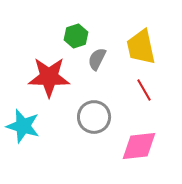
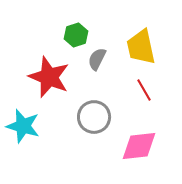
green hexagon: moved 1 px up
red star: rotated 21 degrees clockwise
